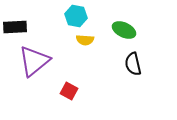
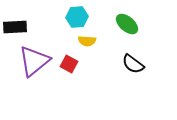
cyan hexagon: moved 1 px right, 1 px down; rotated 15 degrees counterclockwise
green ellipse: moved 3 px right, 6 px up; rotated 15 degrees clockwise
yellow semicircle: moved 2 px right, 1 px down
black semicircle: rotated 40 degrees counterclockwise
red square: moved 27 px up
